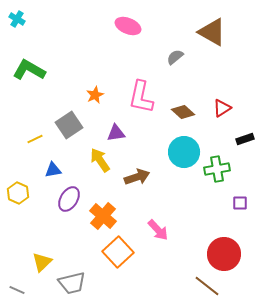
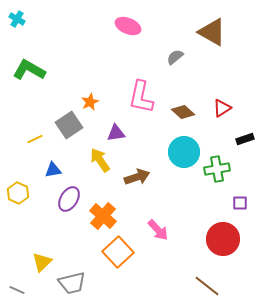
orange star: moved 5 px left, 7 px down
red circle: moved 1 px left, 15 px up
